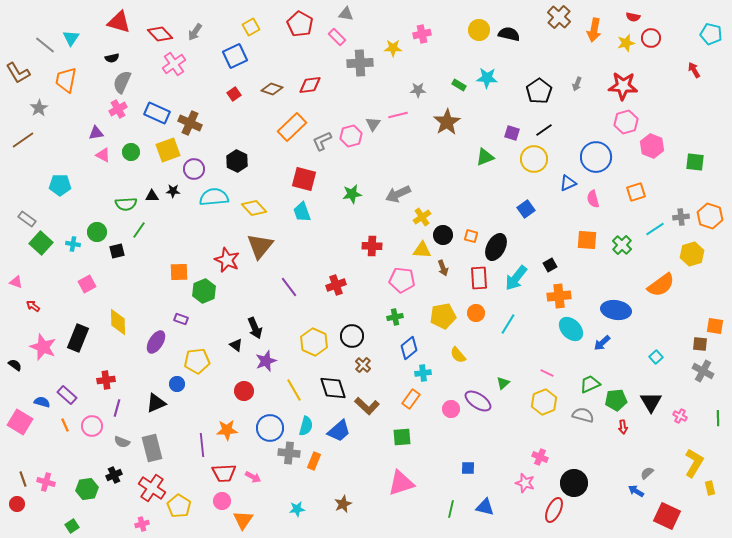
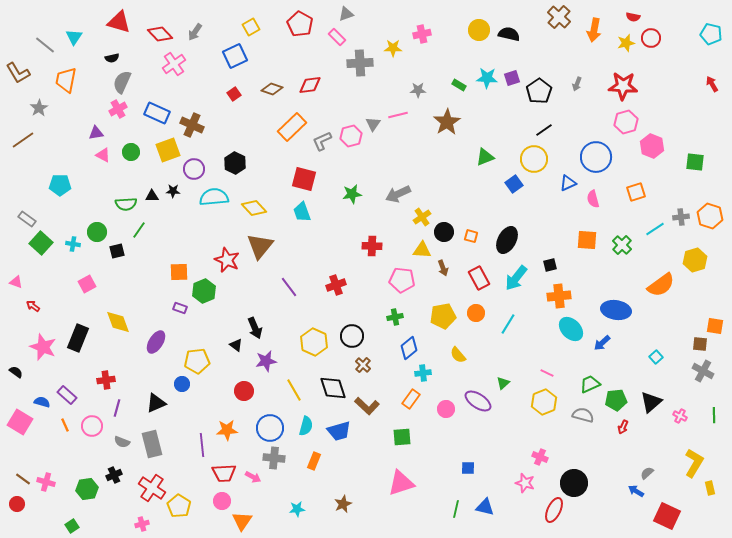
gray triangle at (346, 14): rotated 28 degrees counterclockwise
cyan triangle at (71, 38): moved 3 px right, 1 px up
red arrow at (694, 70): moved 18 px right, 14 px down
brown cross at (190, 123): moved 2 px right, 2 px down
purple square at (512, 133): moved 55 px up; rotated 35 degrees counterclockwise
black hexagon at (237, 161): moved 2 px left, 2 px down
blue square at (526, 209): moved 12 px left, 25 px up
black circle at (443, 235): moved 1 px right, 3 px up
black ellipse at (496, 247): moved 11 px right, 7 px up
yellow hexagon at (692, 254): moved 3 px right, 6 px down
black square at (550, 265): rotated 16 degrees clockwise
red rectangle at (479, 278): rotated 25 degrees counterclockwise
purple rectangle at (181, 319): moved 1 px left, 11 px up
yellow diamond at (118, 322): rotated 20 degrees counterclockwise
purple star at (266, 361): rotated 10 degrees clockwise
black semicircle at (15, 365): moved 1 px right, 7 px down
blue circle at (177, 384): moved 5 px right
black triangle at (651, 402): rotated 20 degrees clockwise
pink circle at (451, 409): moved 5 px left
green line at (718, 418): moved 4 px left, 3 px up
red arrow at (623, 427): rotated 32 degrees clockwise
blue trapezoid at (339, 431): rotated 25 degrees clockwise
gray rectangle at (152, 448): moved 4 px up
gray cross at (289, 453): moved 15 px left, 5 px down
brown line at (23, 479): rotated 35 degrees counterclockwise
green line at (451, 509): moved 5 px right
orange triangle at (243, 520): moved 1 px left, 1 px down
